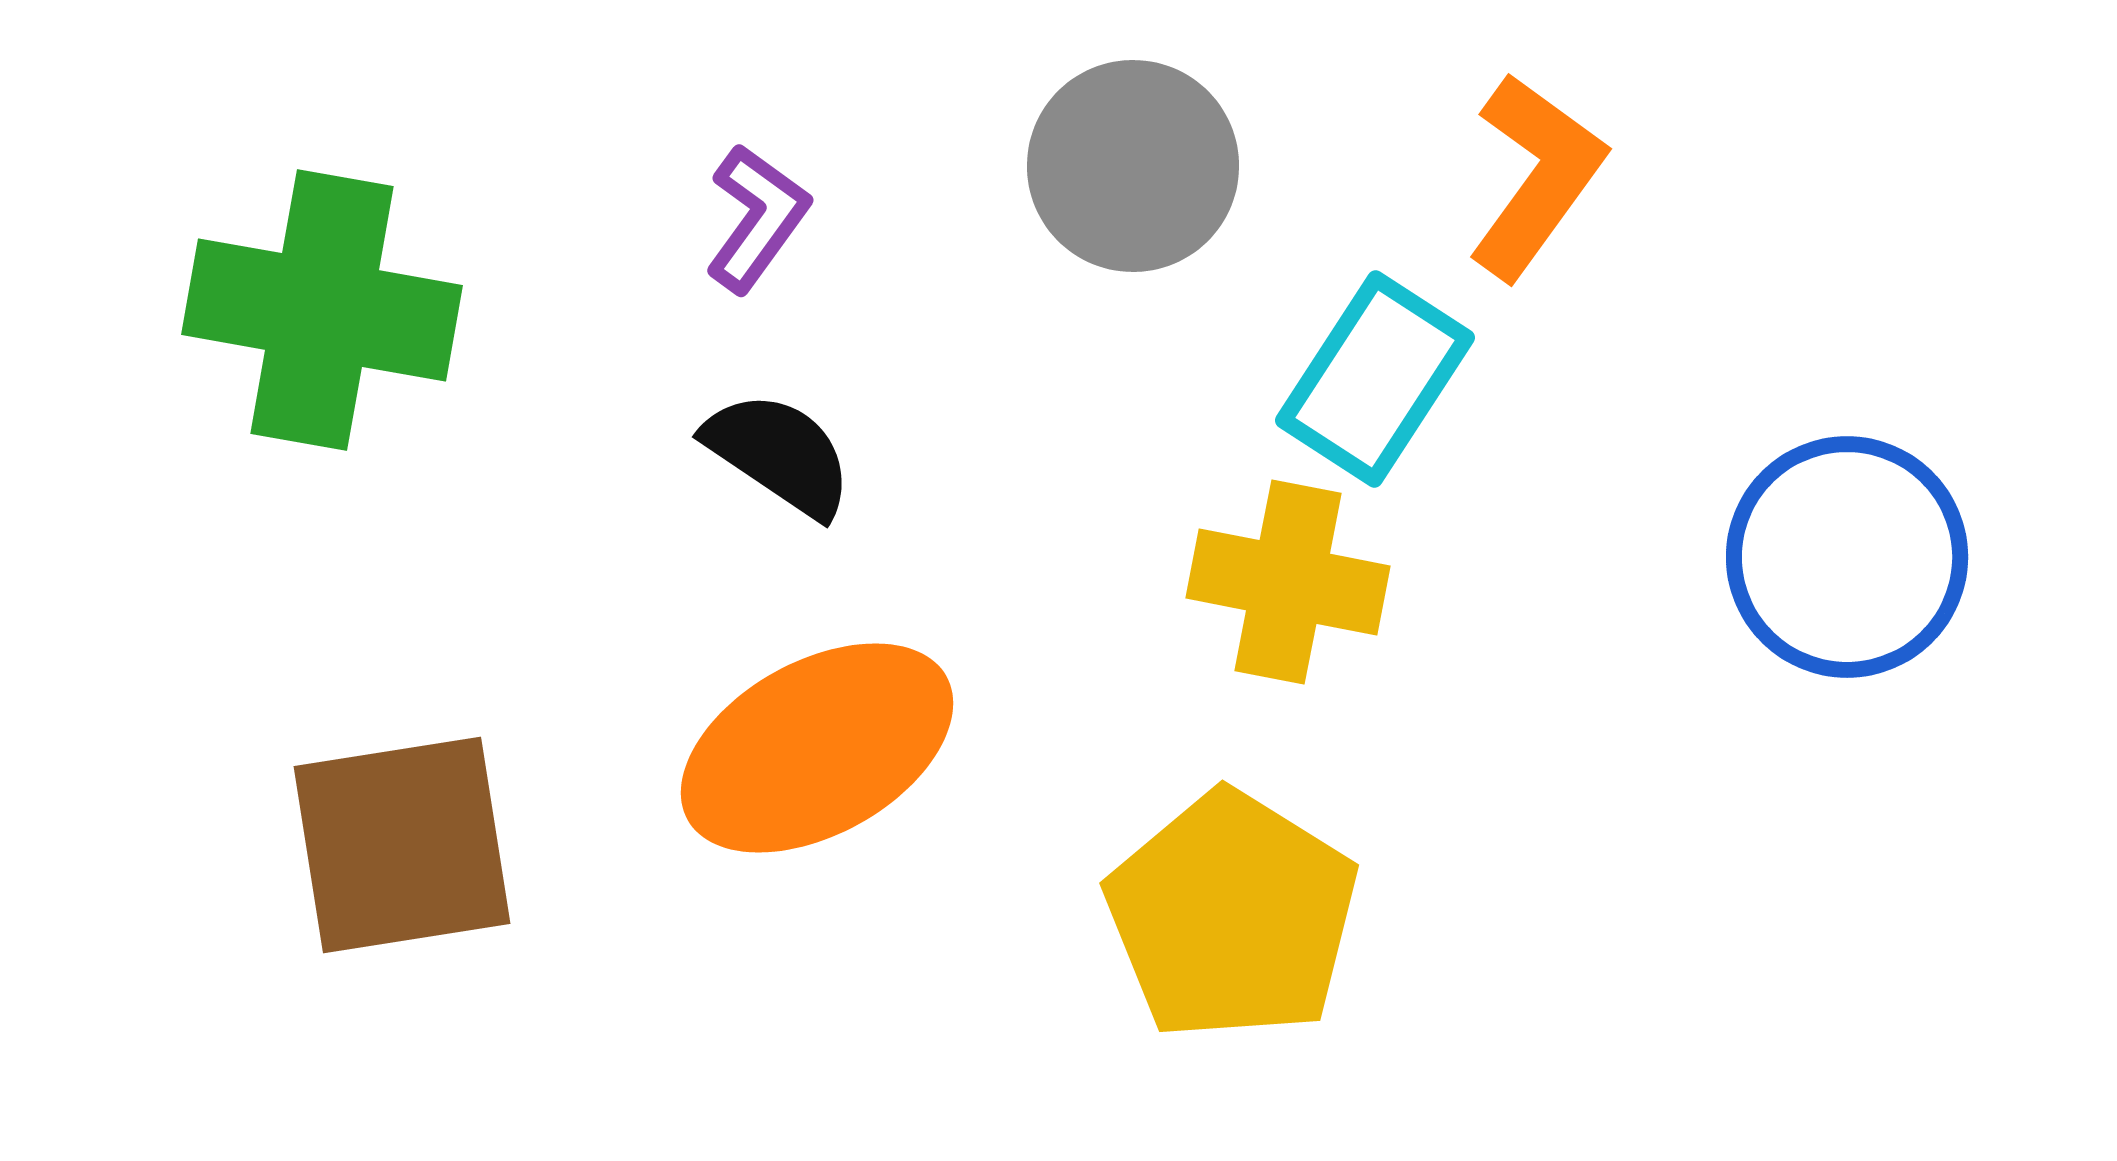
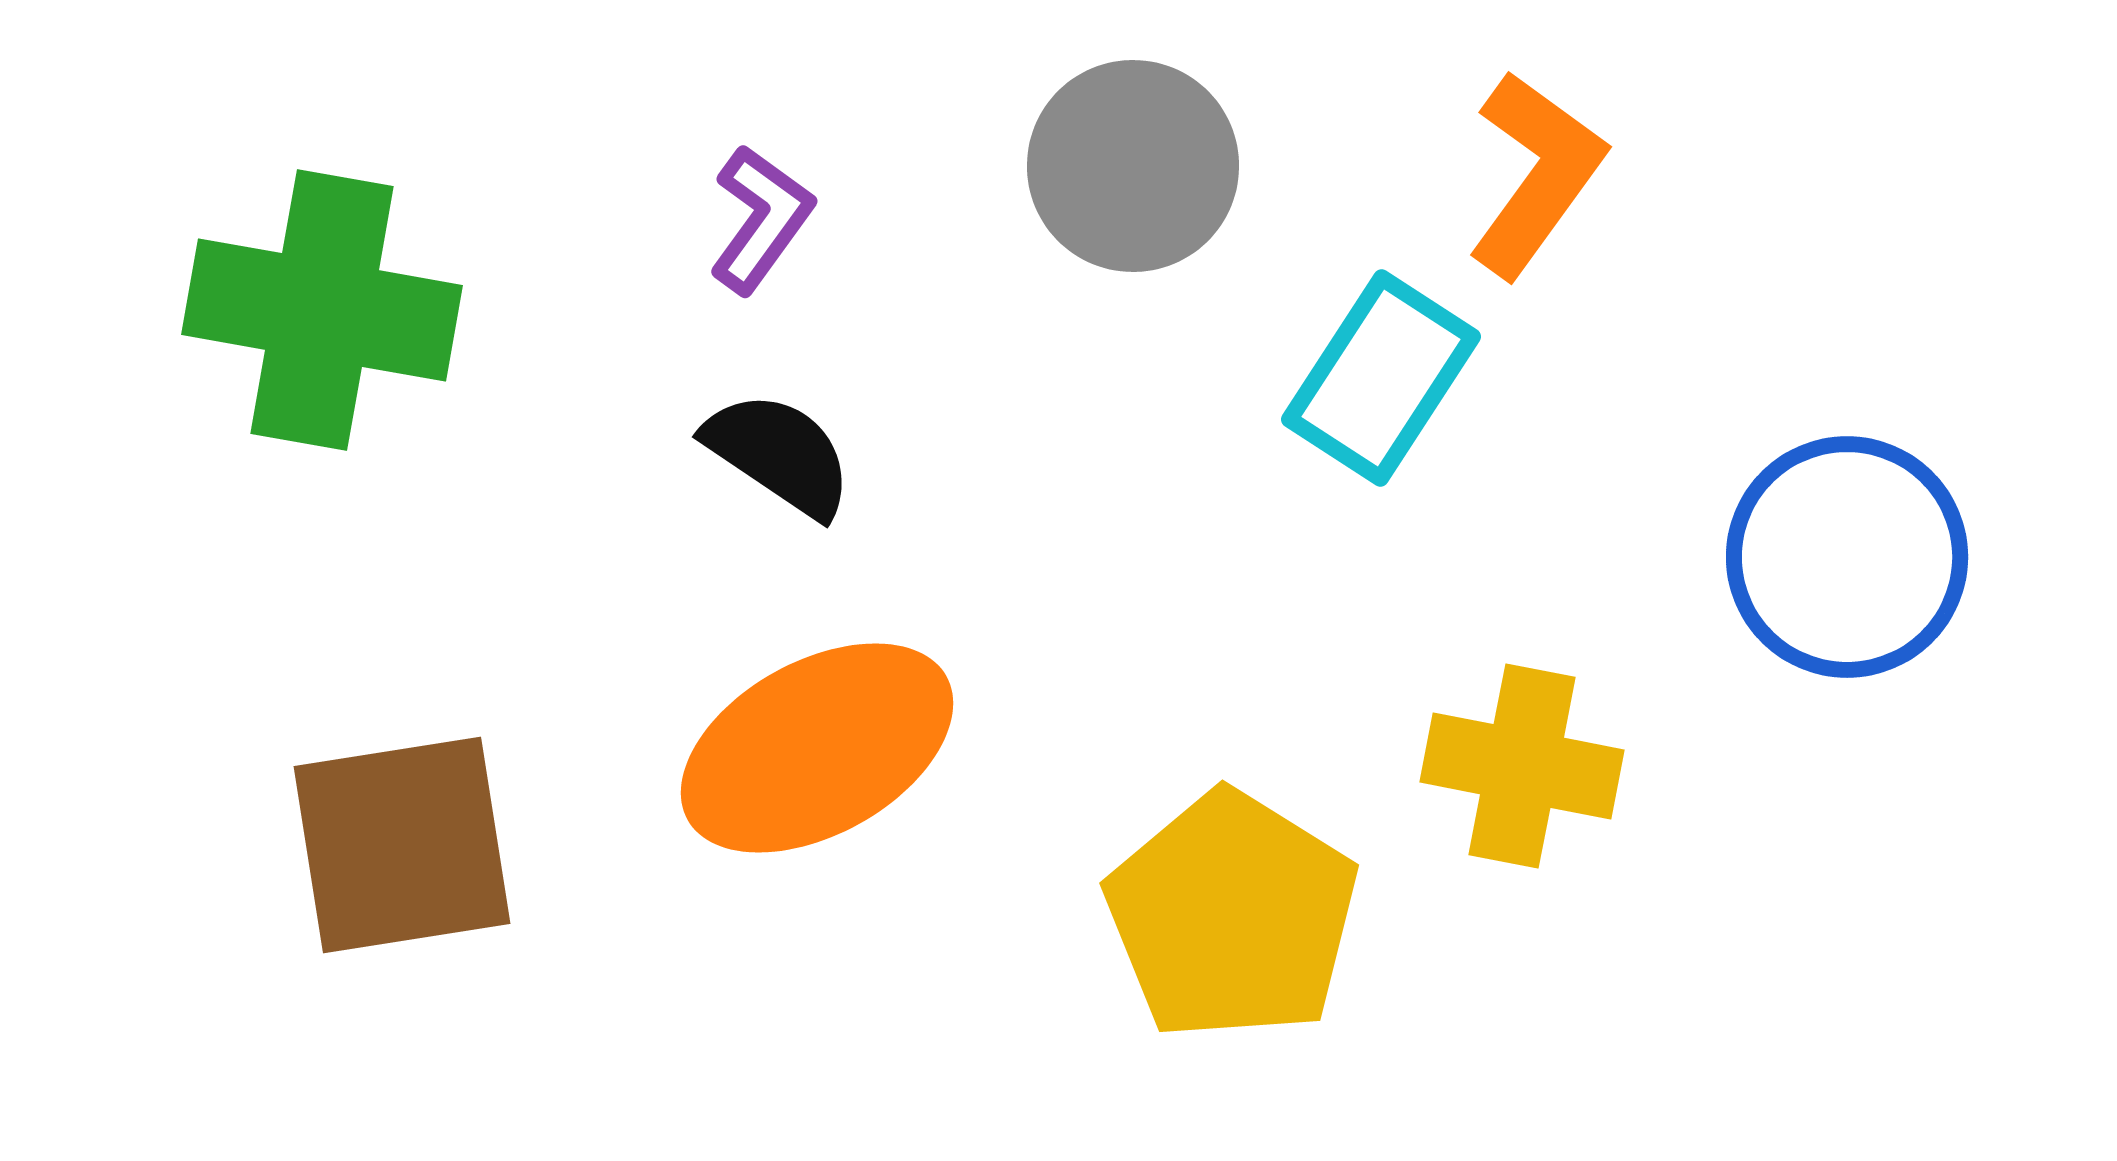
orange L-shape: moved 2 px up
purple L-shape: moved 4 px right, 1 px down
cyan rectangle: moved 6 px right, 1 px up
yellow cross: moved 234 px right, 184 px down
